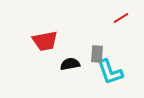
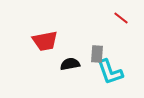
red line: rotated 70 degrees clockwise
